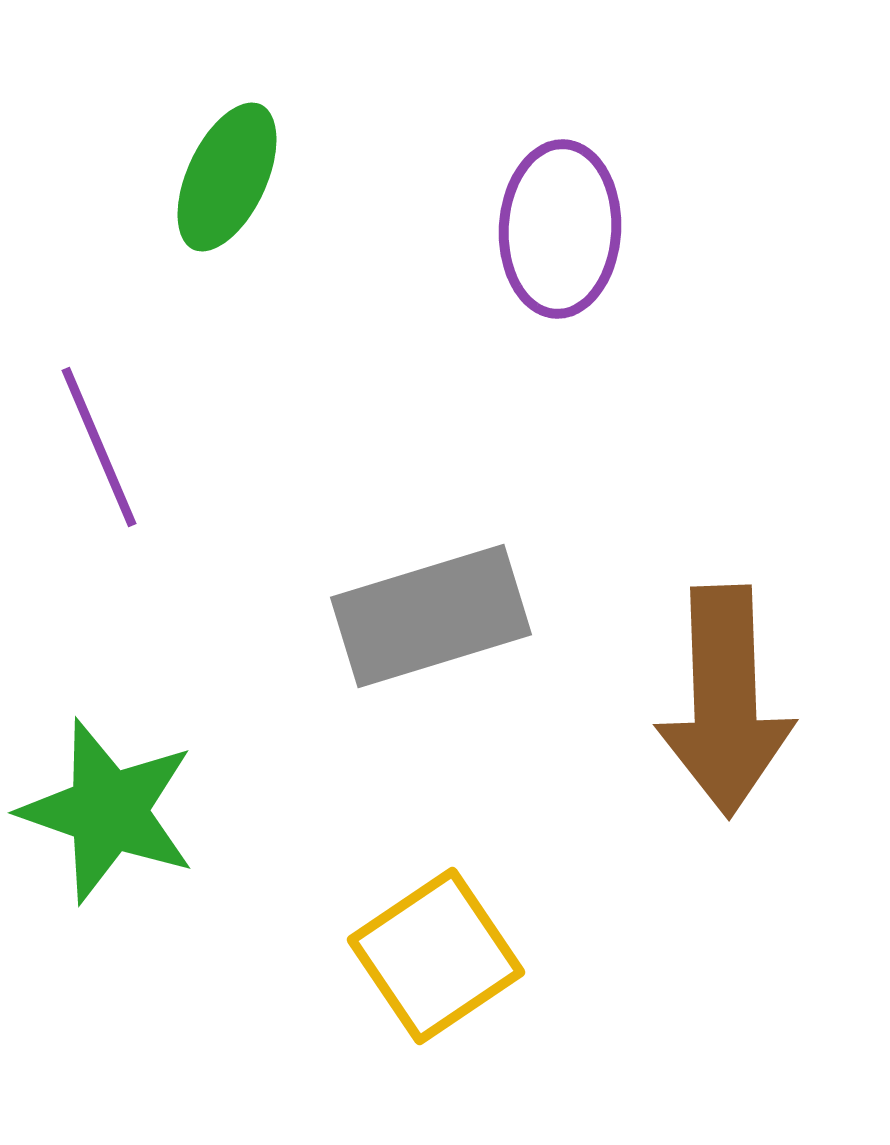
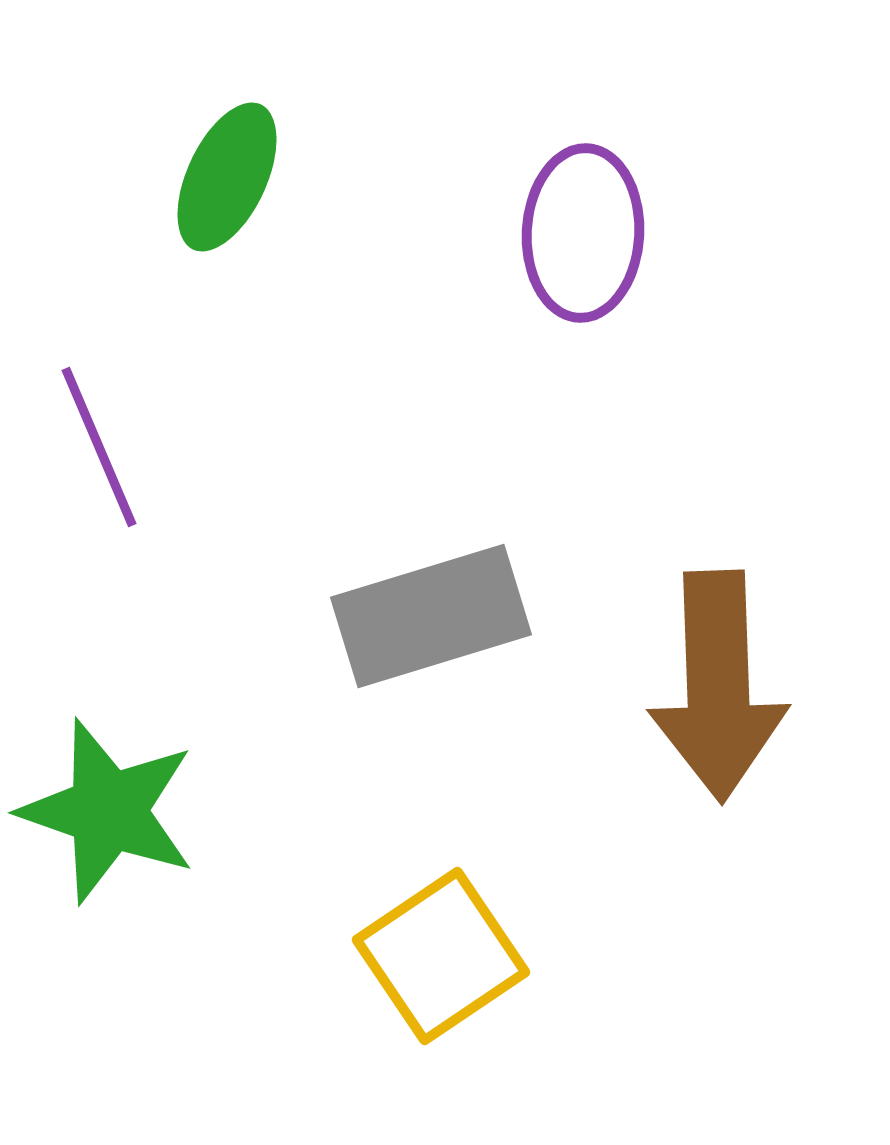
purple ellipse: moved 23 px right, 4 px down
brown arrow: moved 7 px left, 15 px up
yellow square: moved 5 px right
